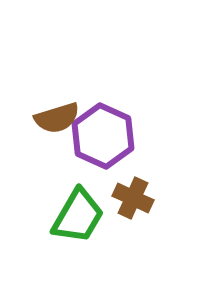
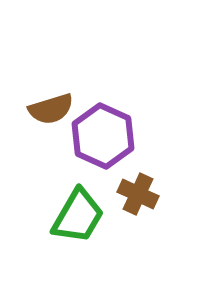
brown semicircle: moved 6 px left, 9 px up
brown cross: moved 5 px right, 4 px up
